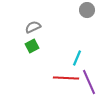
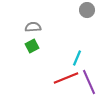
gray semicircle: rotated 21 degrees clockwise
red line: rotated 25 degrees counterclockwise
